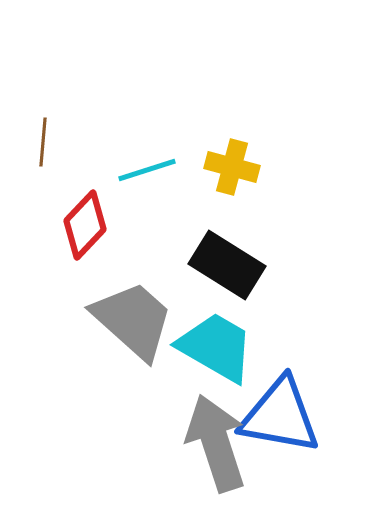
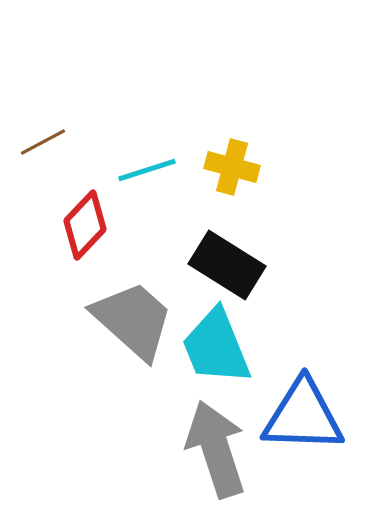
brown line: rotated 57 degrees clockwise
cyan trapezoid: rotated 142 degrees counterclockwise
blue triangle: moved 23 px right; rotated 8 degrees counterclockwise
gray arrow: moved 6 px down
